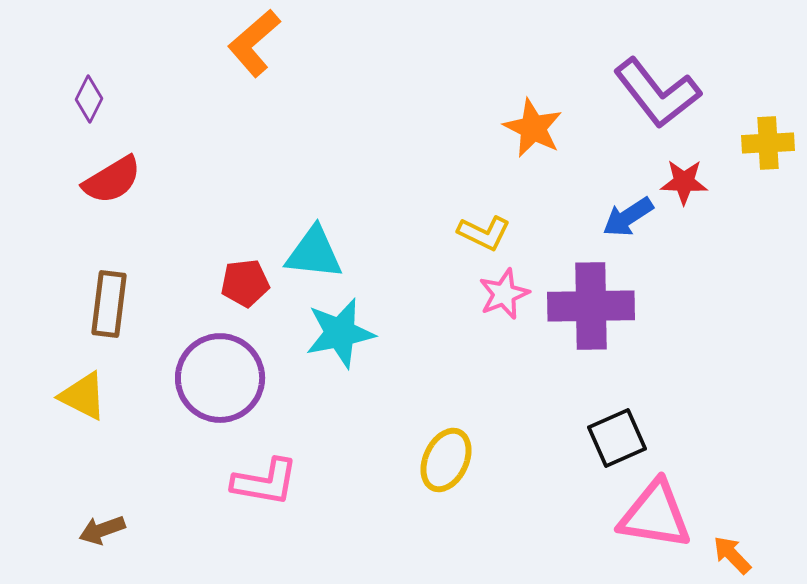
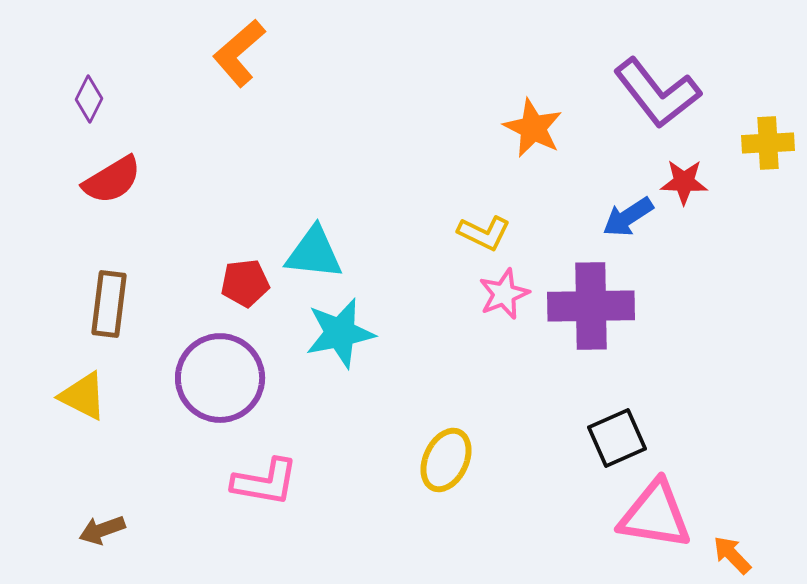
orange L-shape: moved 15 px left, 10 px down
